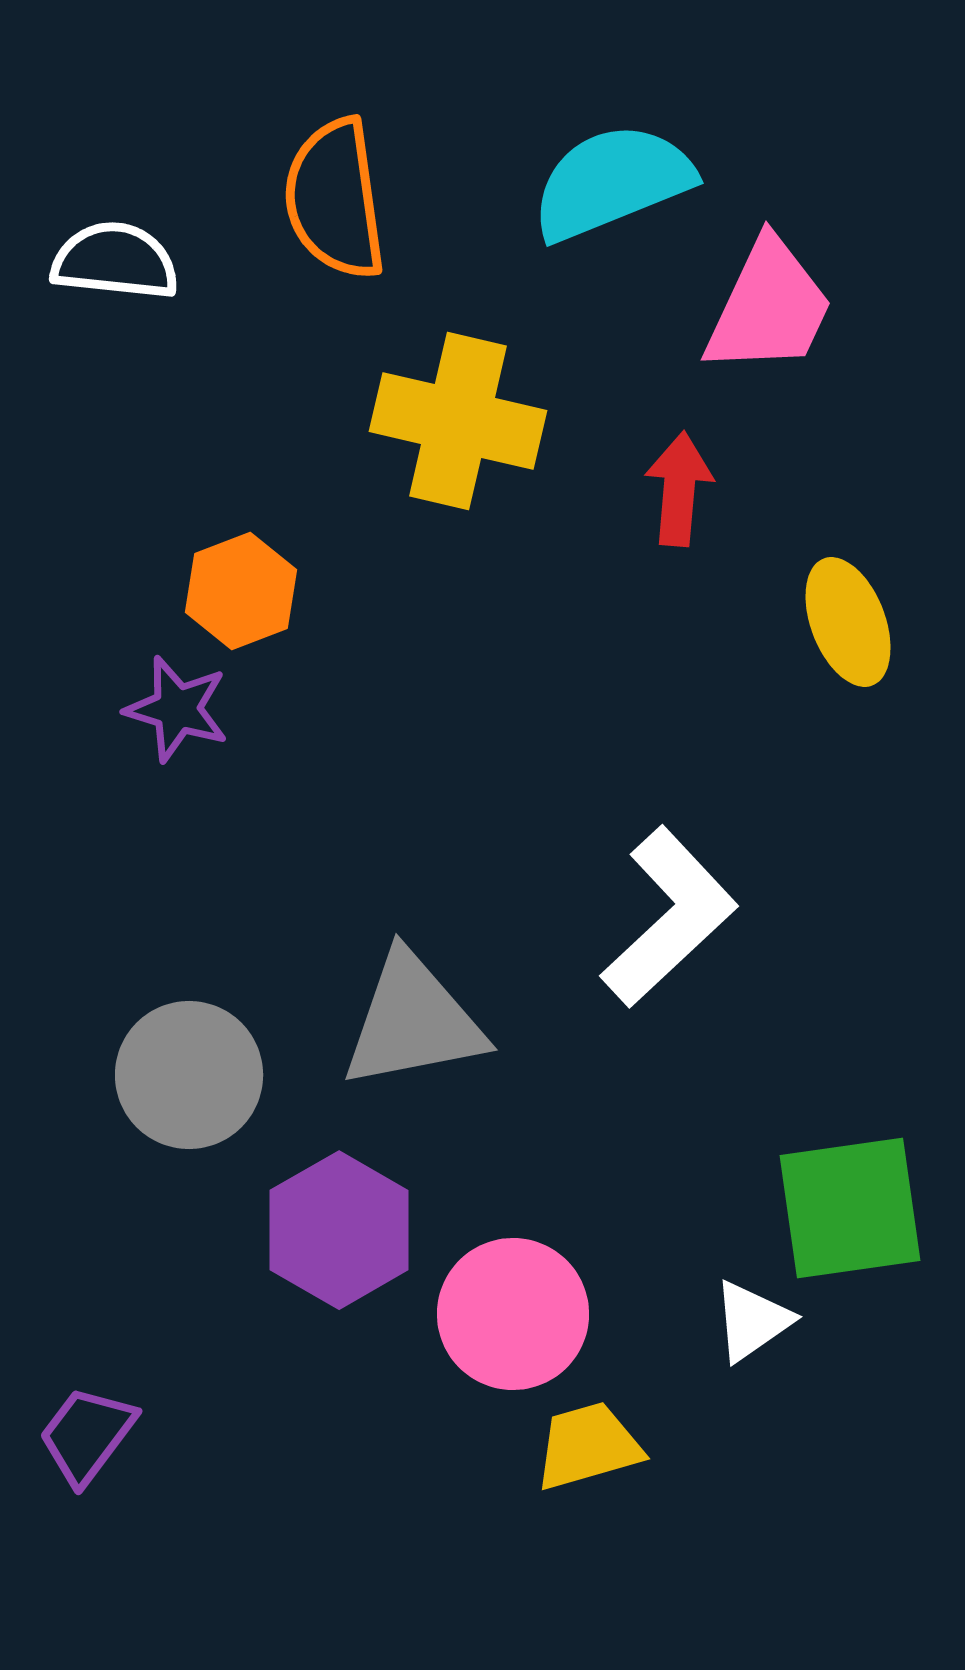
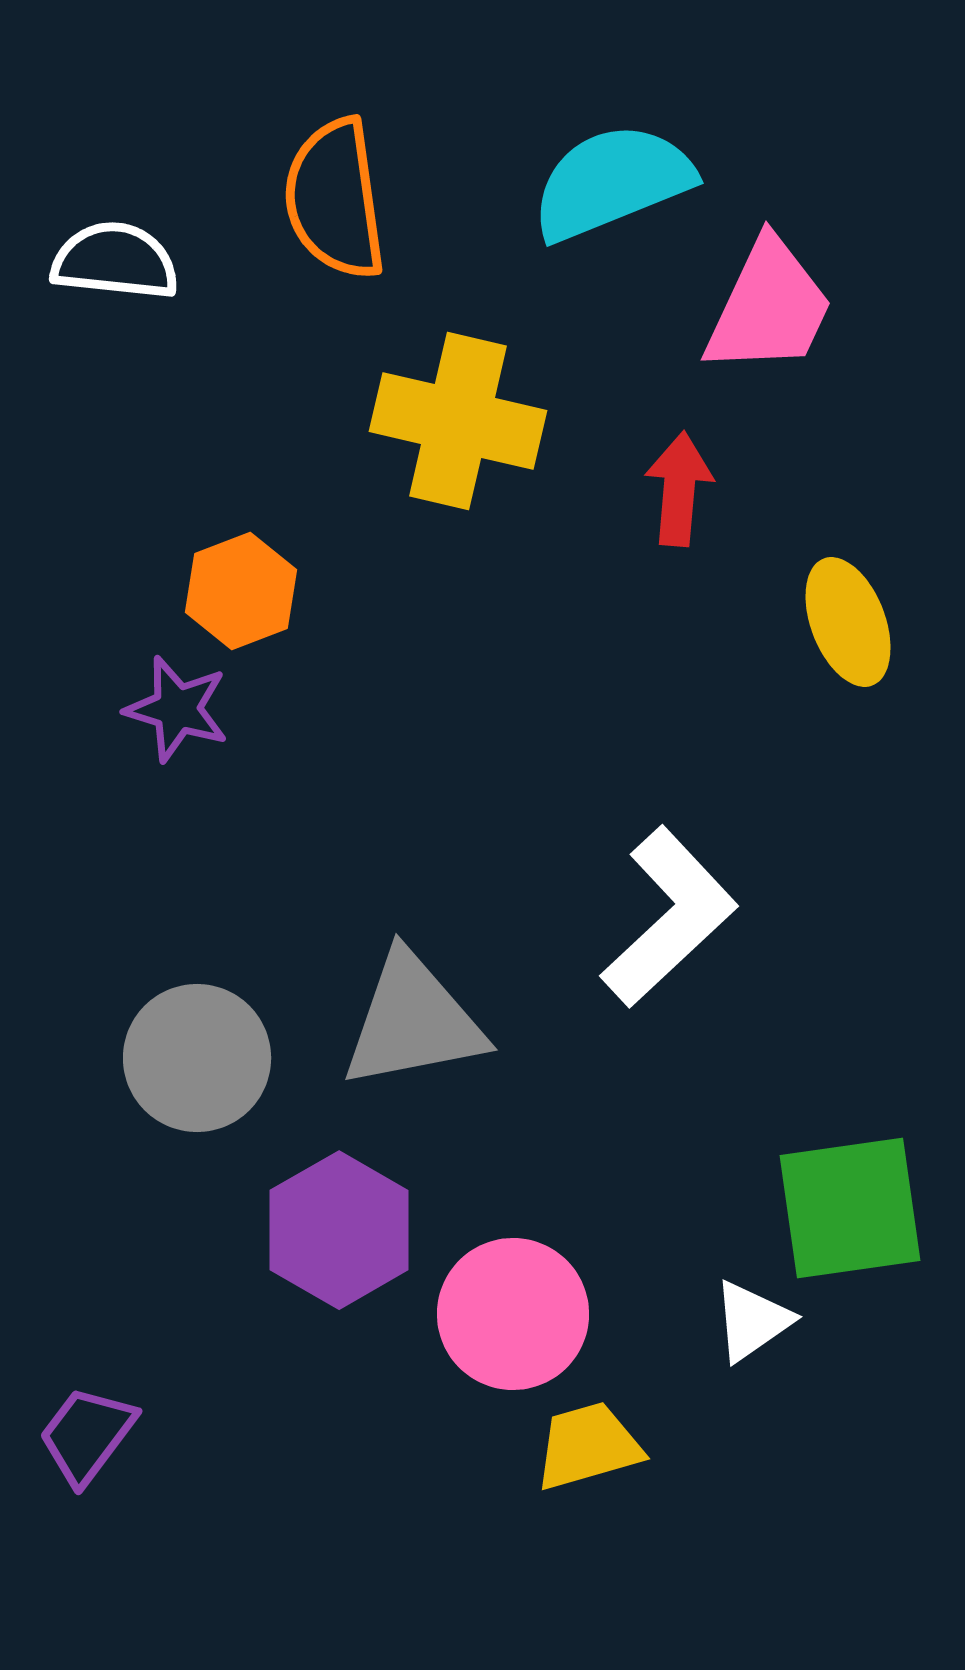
gray circle: moved 8 px right, 17 px up
